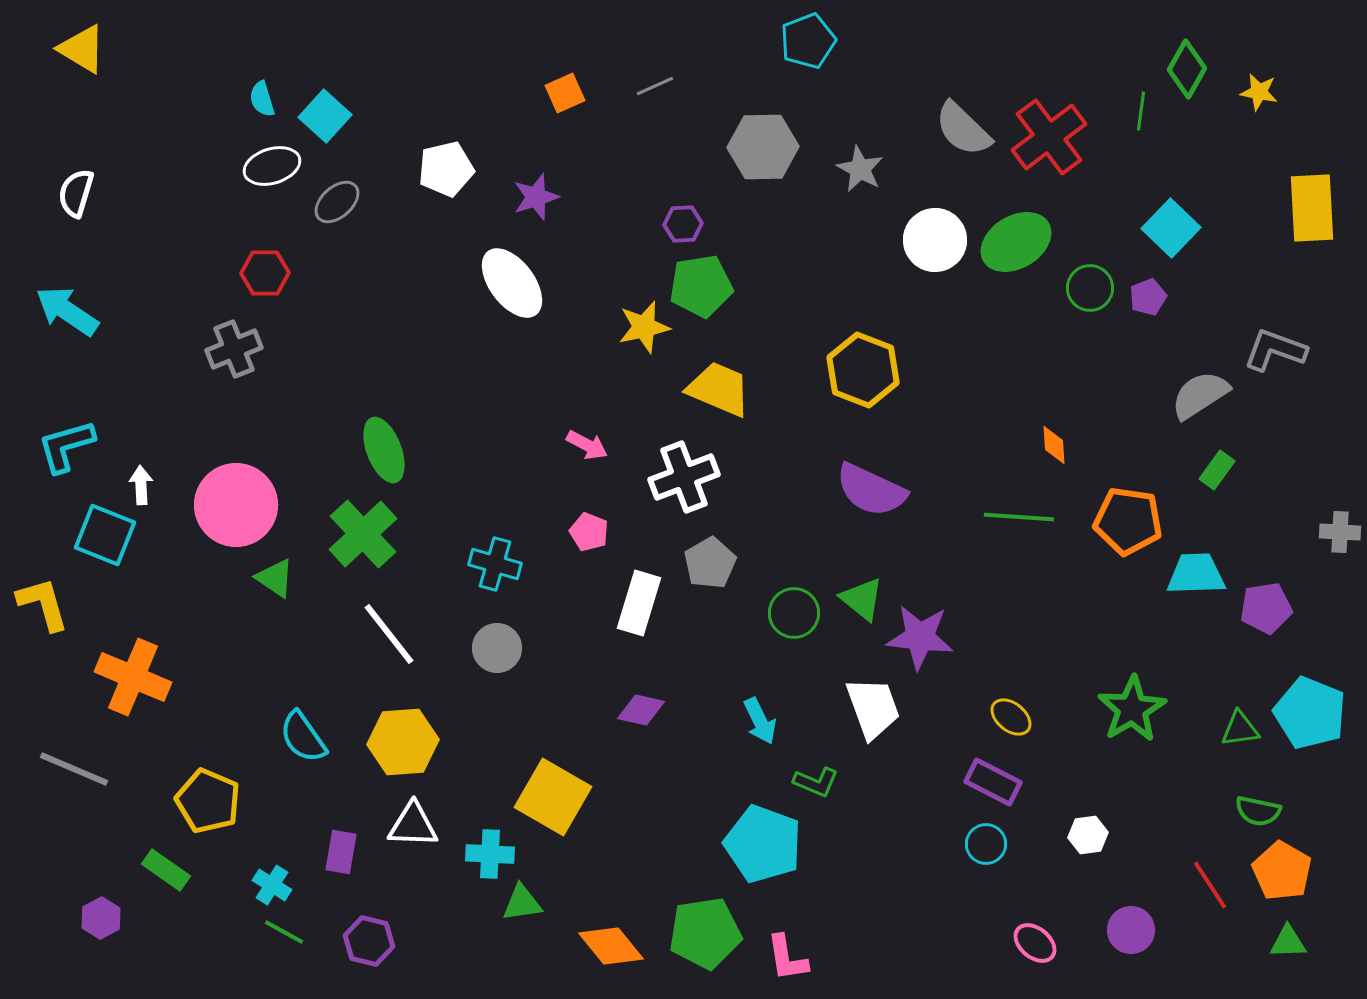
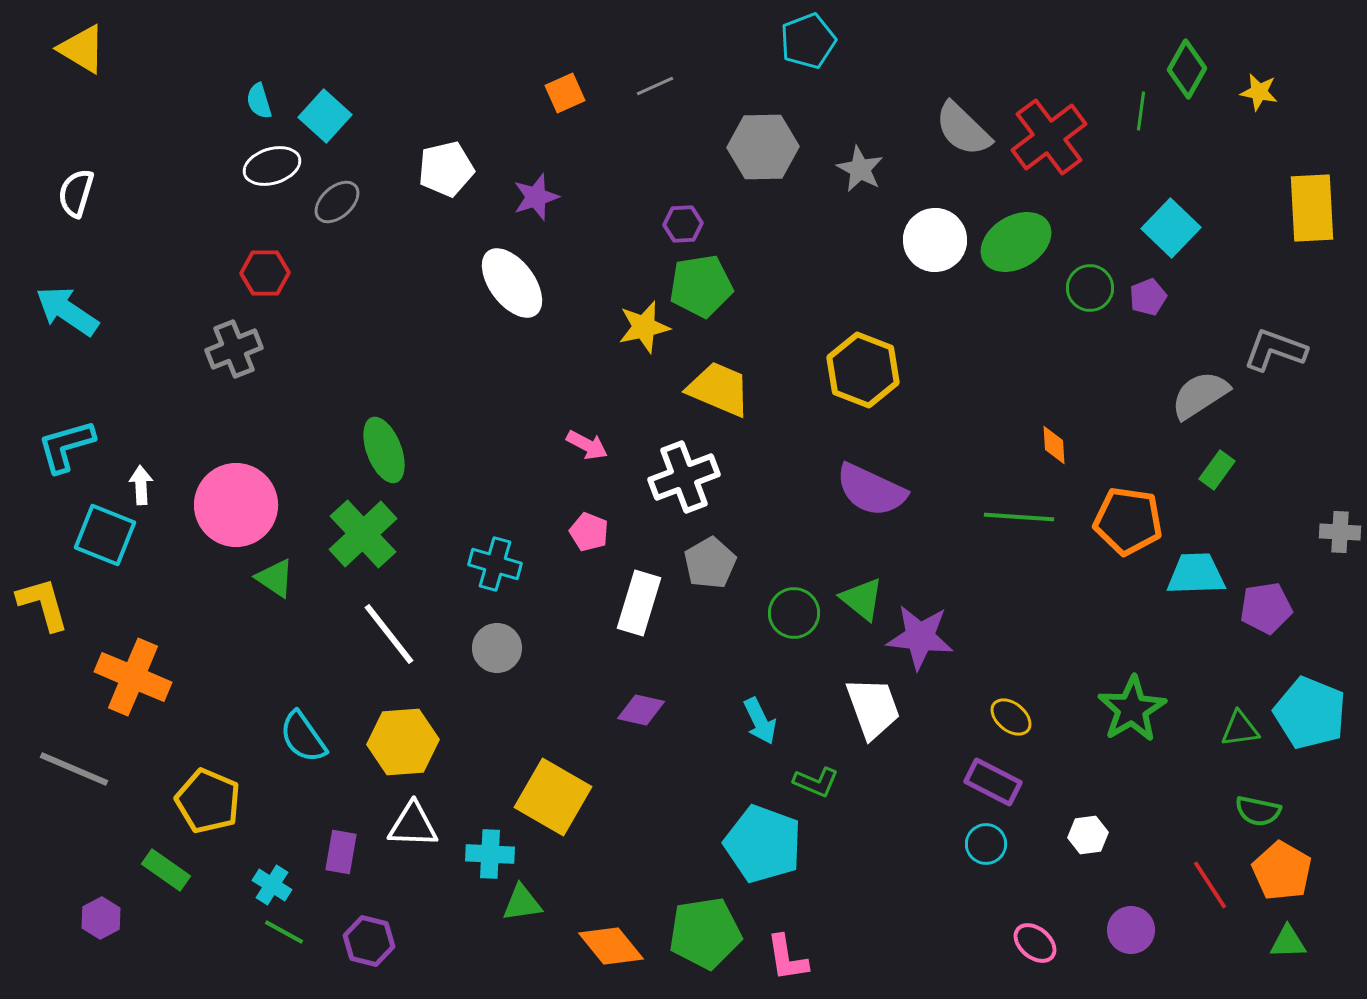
cyan semicircle at (262, 99): moved 3 px left, 2 px down
